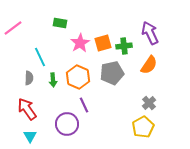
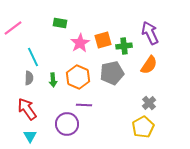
orange square: moved 3 px up
cyan line: moved 7 px left
purple line: rotated 63 degrees counterclockwise
